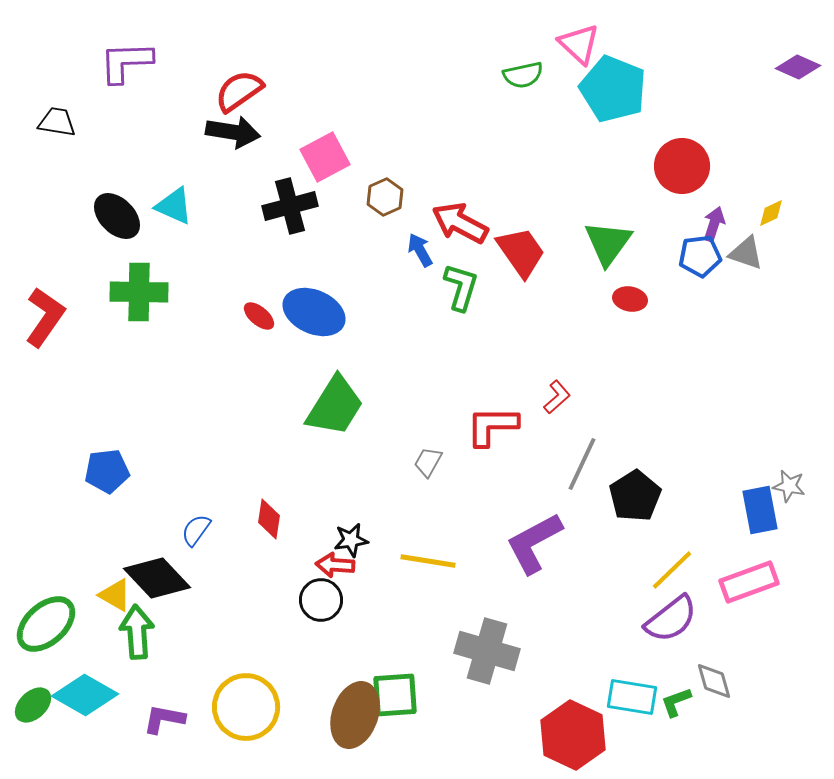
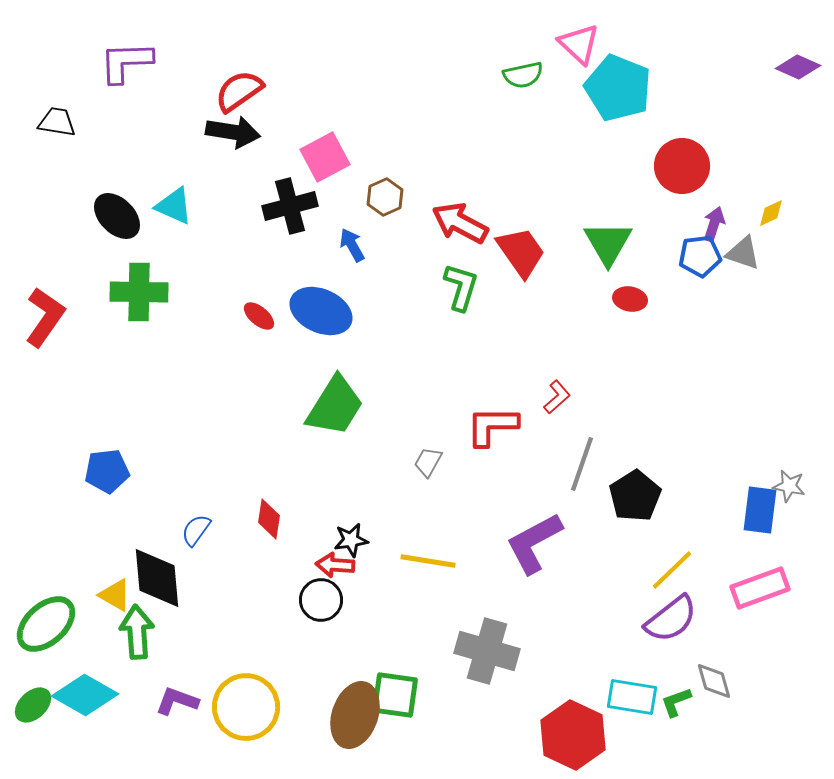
cyan pentagon at (613, 89): moved 5 px right, 1 px up
green triangle at (608, 243): rotated 6 degrees counterclockwise
blue arrow at (420, 250): moved 68 px left, 5 px up
gray triangle at (746, 253): moved 3 px left
blue ellipse at (314, 312): moved 7 px right, 1 px up
gray line at (582, 464): rotated 6 degrees counterclockwise
blue rectangle at (760, 510): rotated 18 degrees clockwise
black diamond at (157, 578): rotated 38 degrees clockwise
pink rectangle at (749, 582): moved 11 px right, 6 px down
green square at (395, 695): rotated 12 degrees clockwise
purple L-shape at (164, 719): moved 13 px right, 18 px up; rotated 9 degrees clockwise
